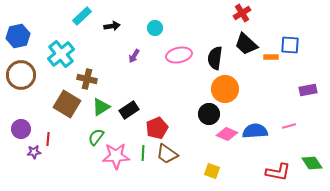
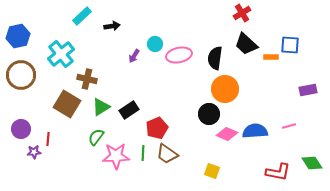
cyan circle: moved 16 px down
